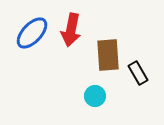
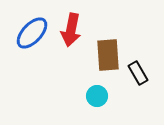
cyan circle: moved 2 px right
